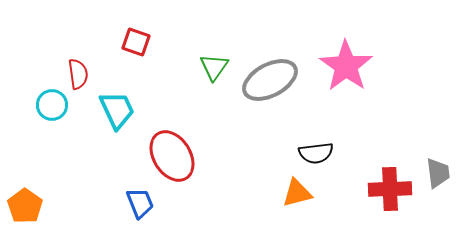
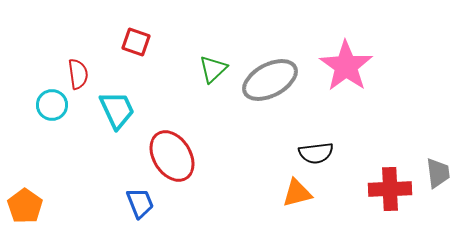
green triangle: moved 1 px left, 2 px down; rotated 12 degrees clockwise
